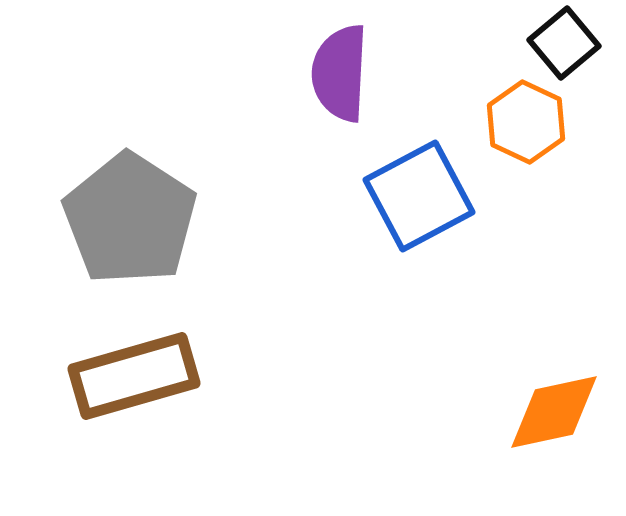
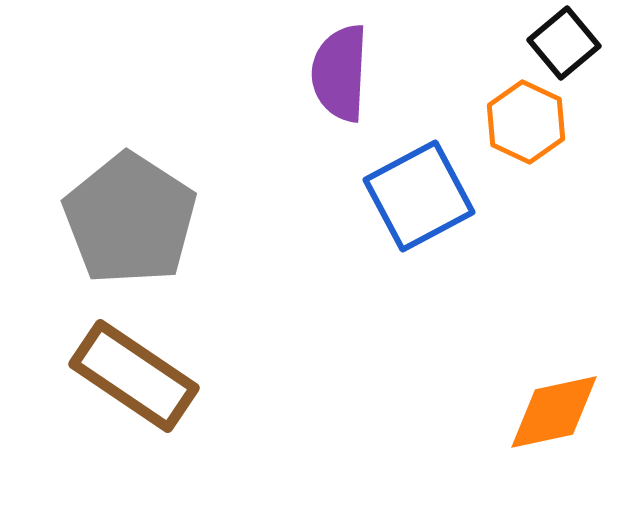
brown rectangle: rotated 50 degrees clockwise
